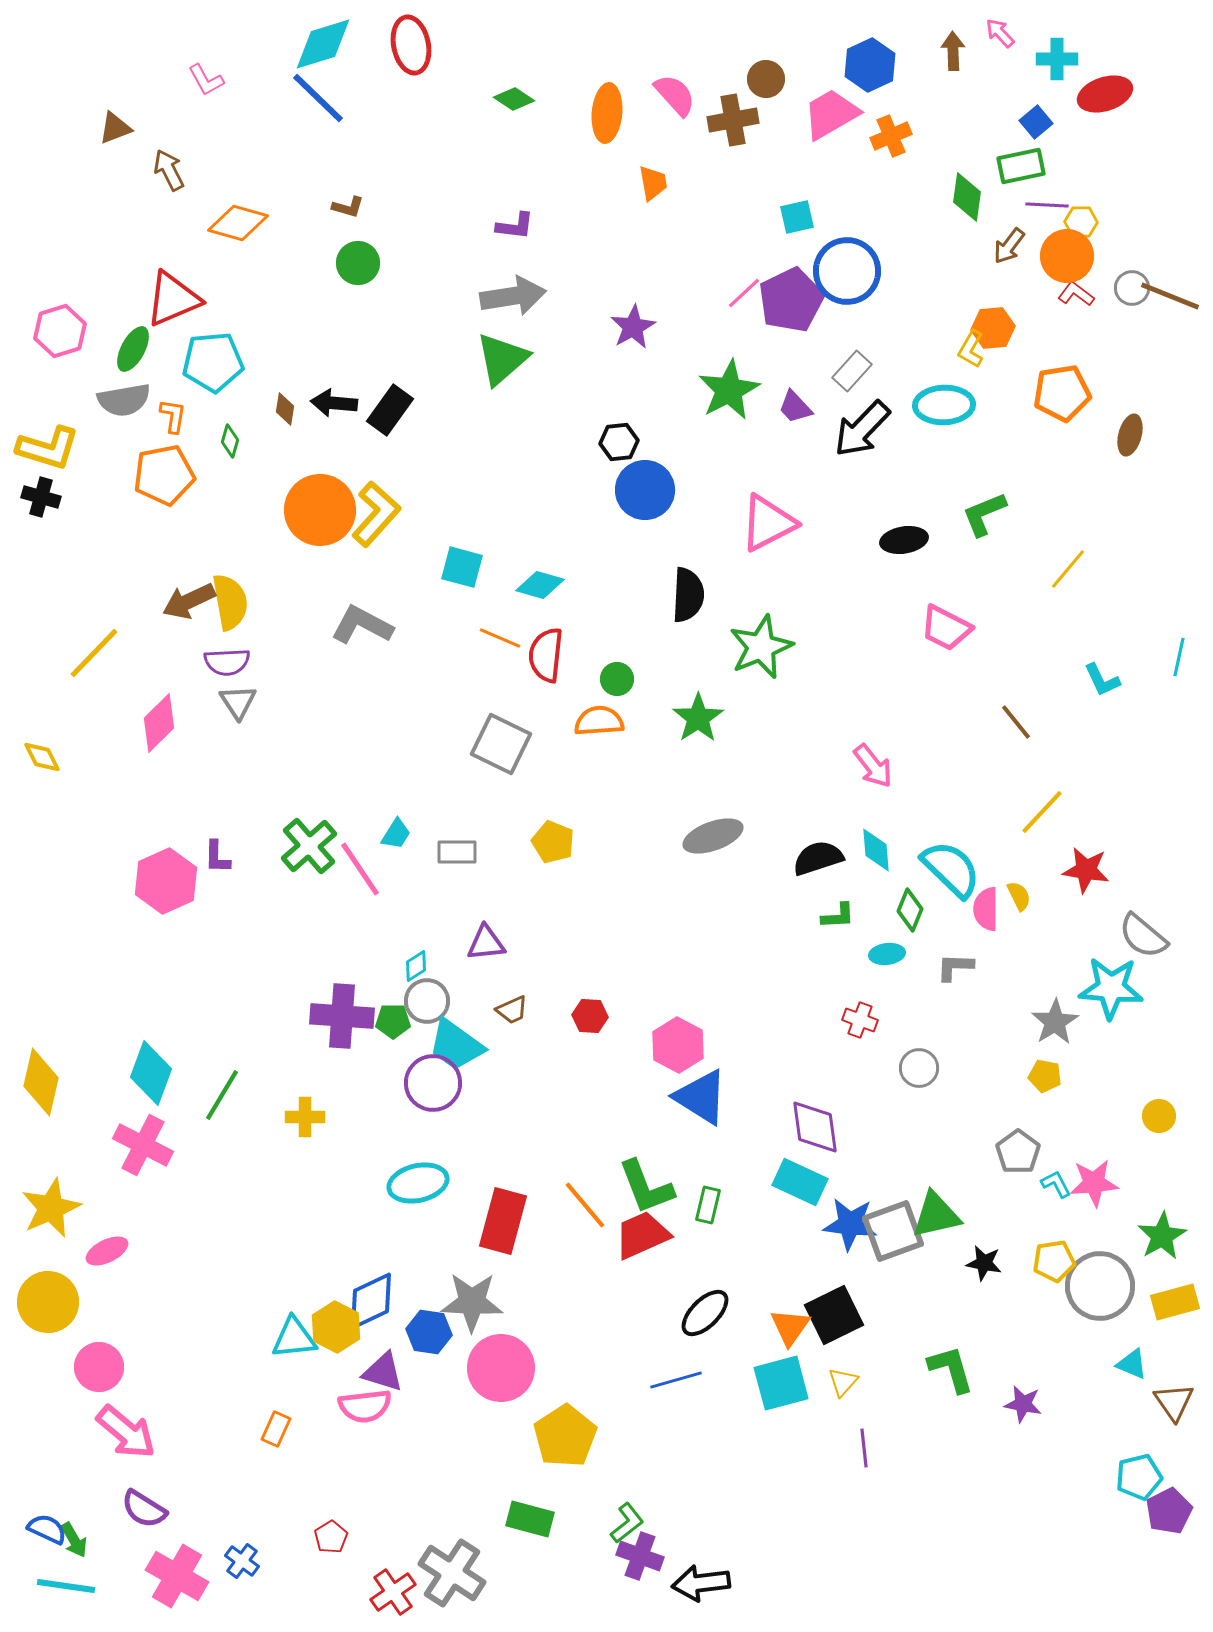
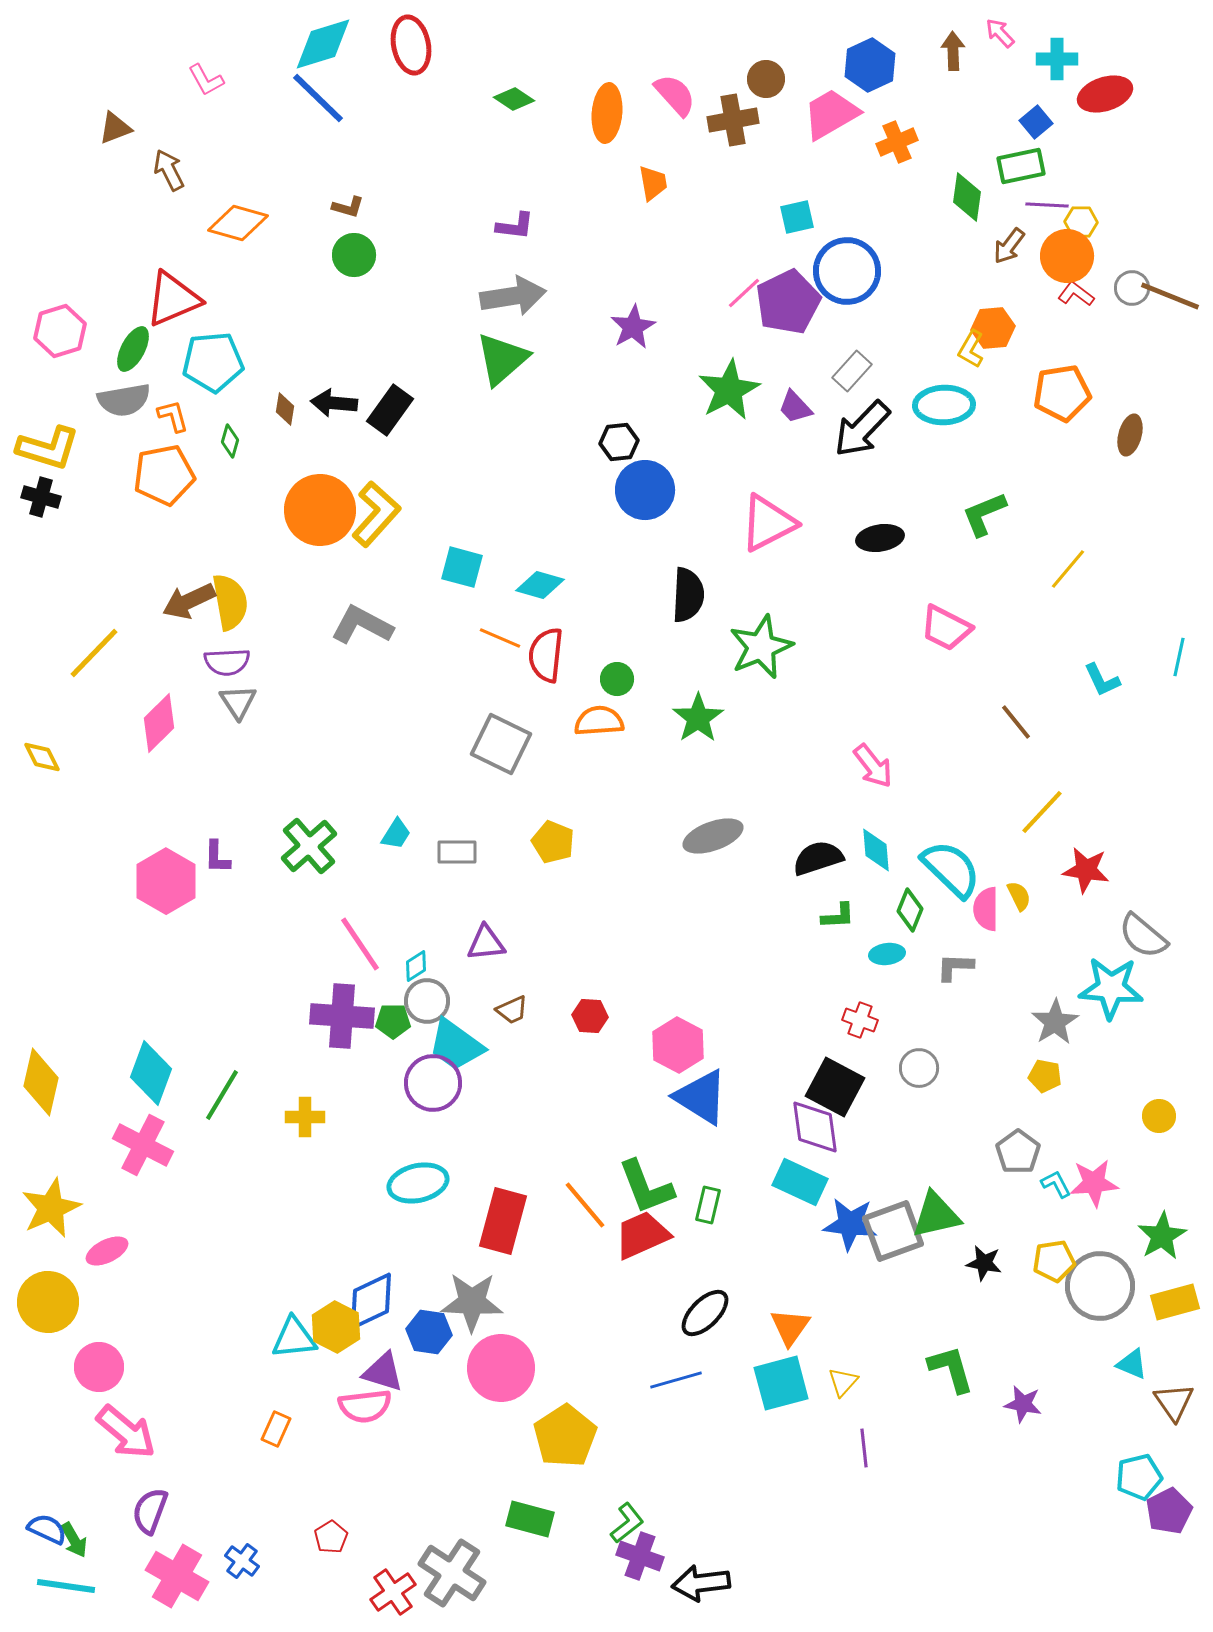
orange cross at (891, 136): moved 6 px right, 6 px down
green circle at (358, 263): moved 4 px left, 8 px up
purple pentagon at (791, 300): moved 3 px left, 2 px down
orange L-shape at (173, 416): rotated 24 degrees counterclockwise
black ellipse at (904, 540): moved 24 px left, 2 px up
pink line at (360, 869): moved 75 px down
pink hexagon at (166, 881): rotated 6 degrees counterclockwise
black square at (834, 1315): moved 1 px right, 228 px up; rotated 36 degrees counterclockwise
purple semicircle at (144, 1509): moved 6 px right, 2 px down; rotated 78 degrees clockwise
